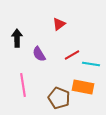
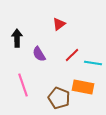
red line: rotated 14 degrees counterclockwise
cyan line: moved 2 px right, 1 px up
pink line: rotated 10 degrees counterclockwise
